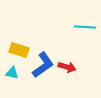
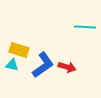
cyan triangle: moved 8 px up
